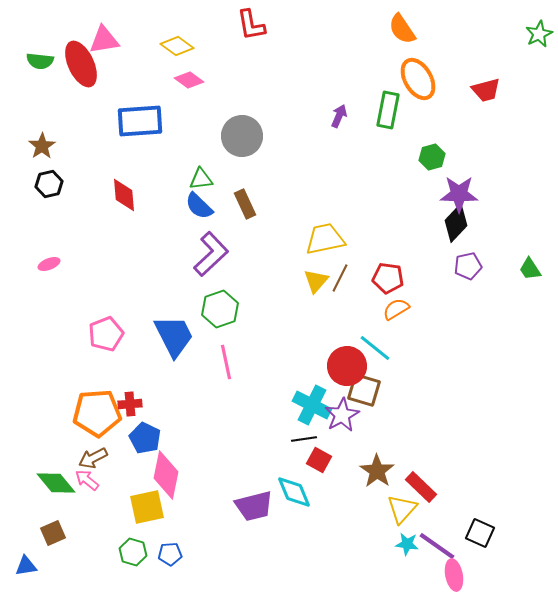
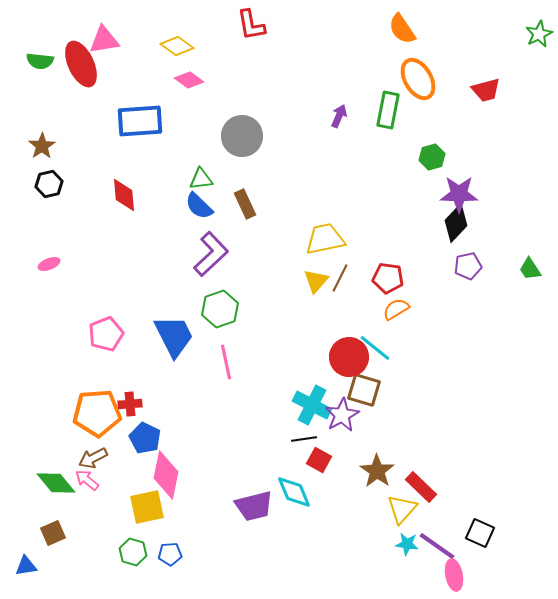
red circle at (347, 366): moved 2 px right, 9 px up
